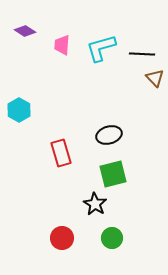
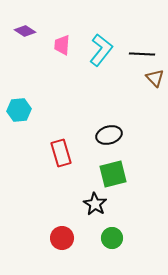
cyan L-shape: moved 2 px down; rotated 144 degrees clockwise
cyan hexagon: rotated 25 degrees clockwise
